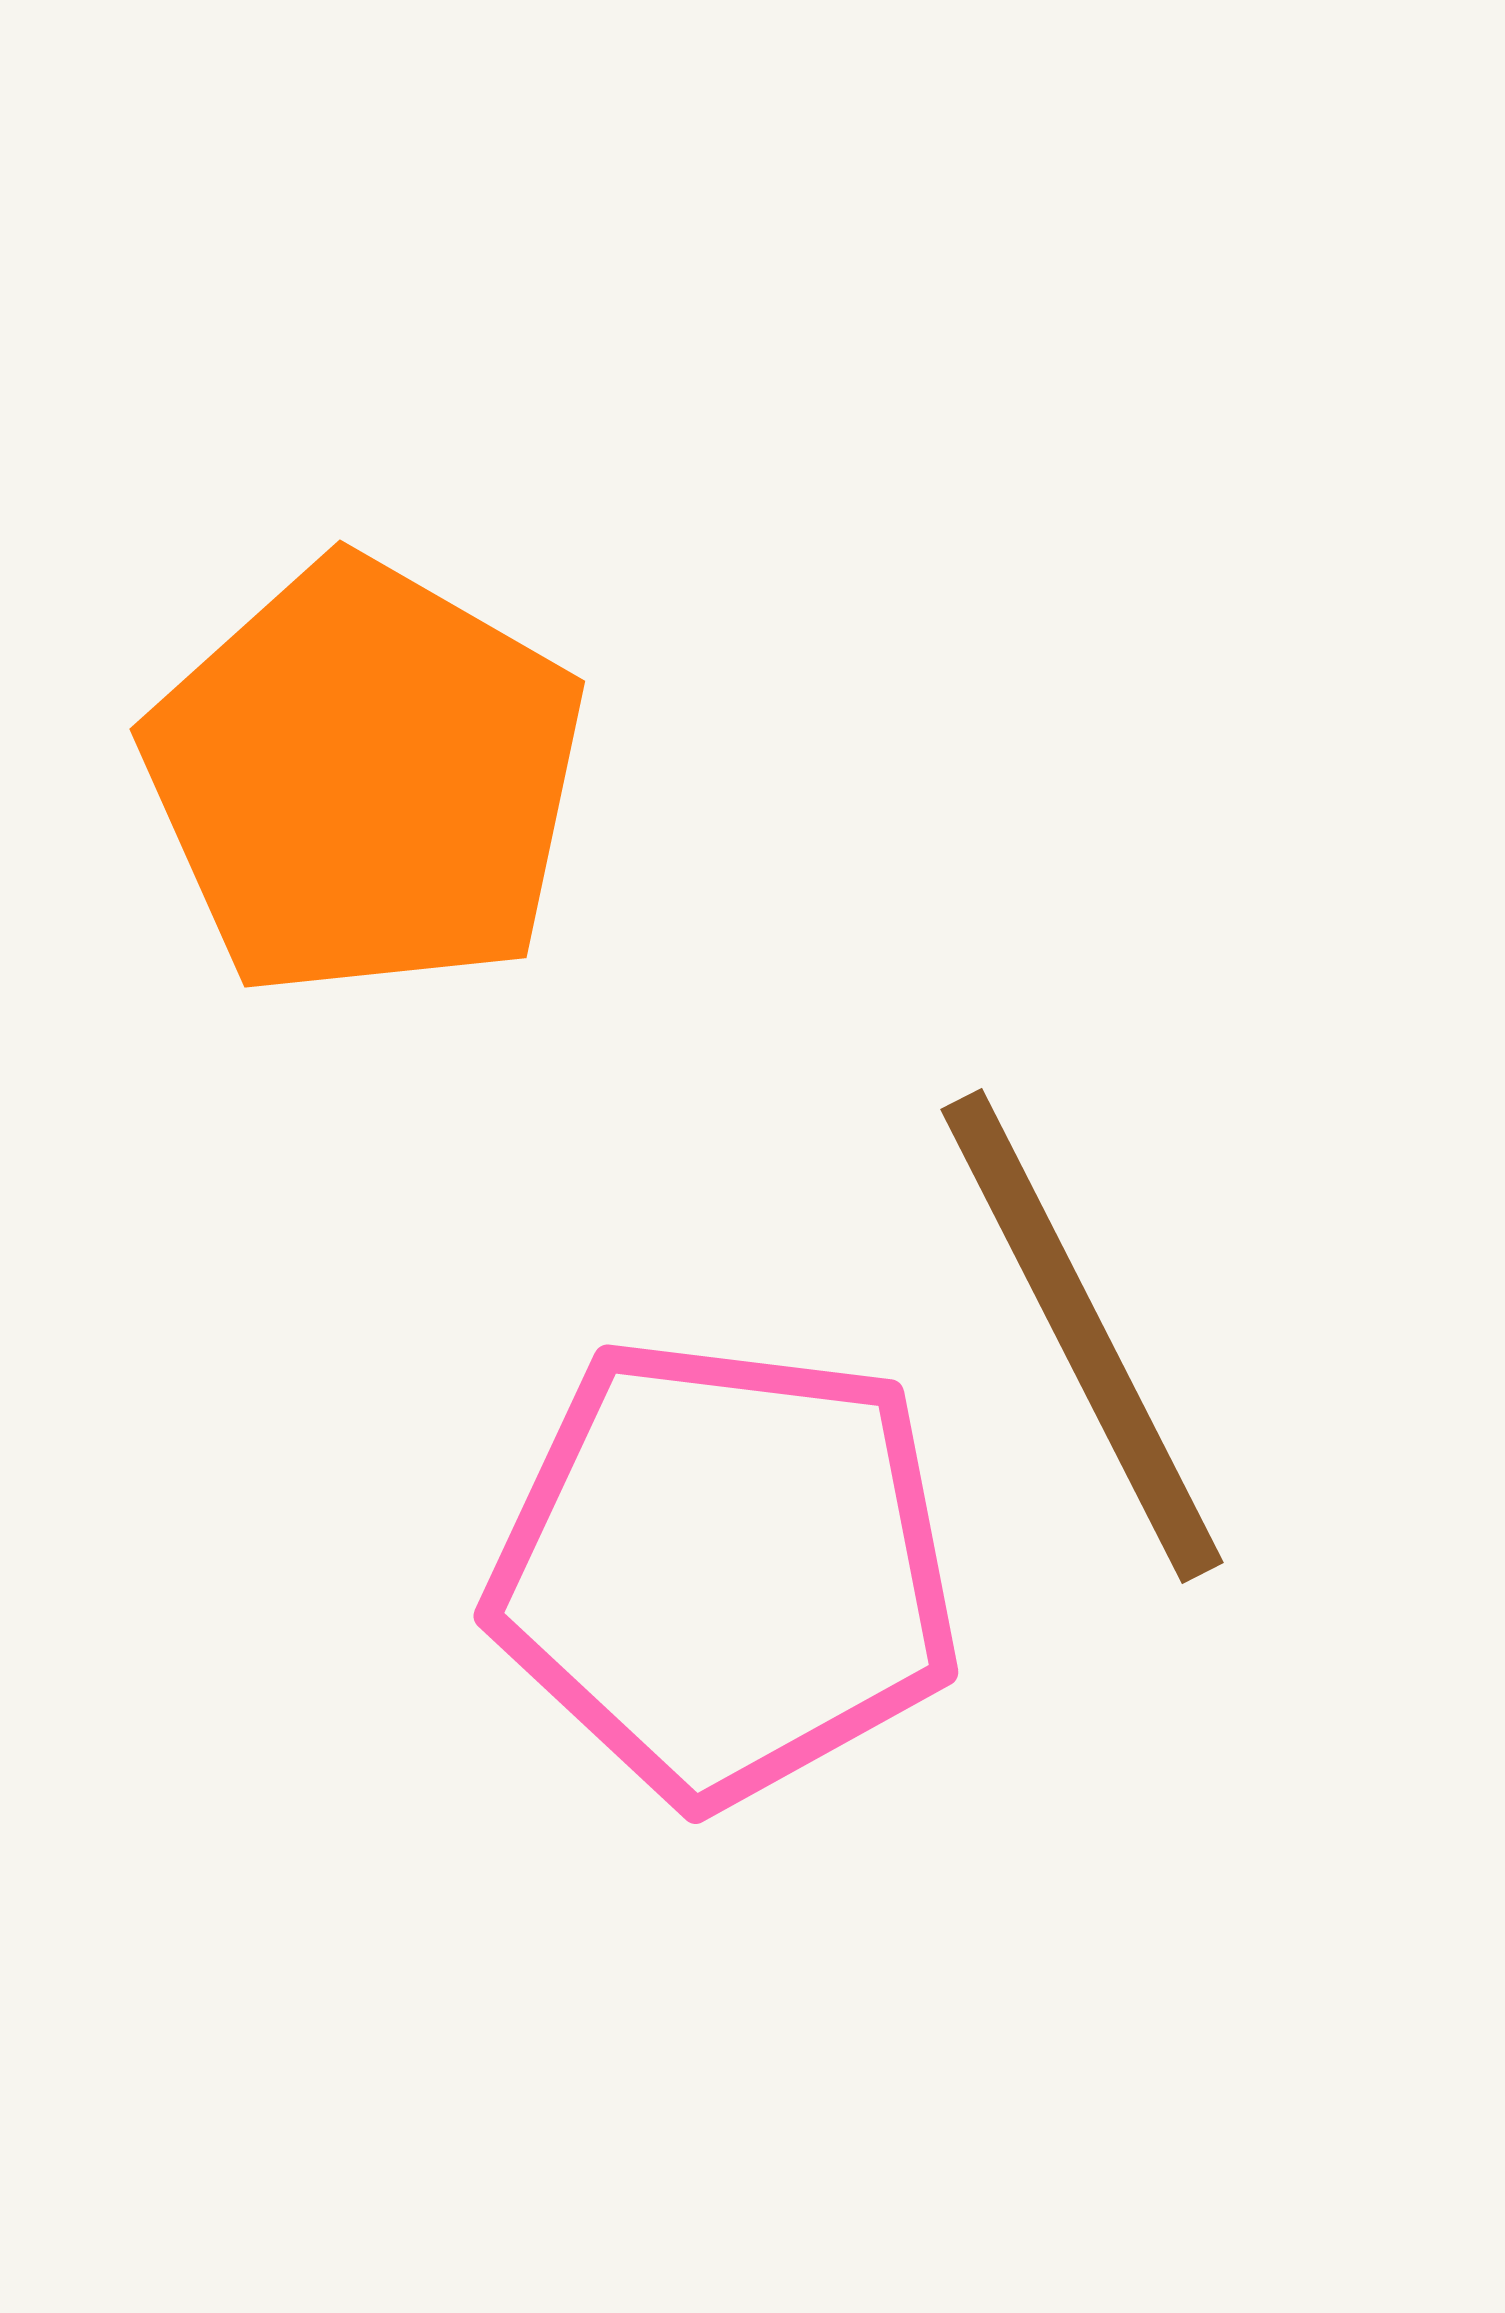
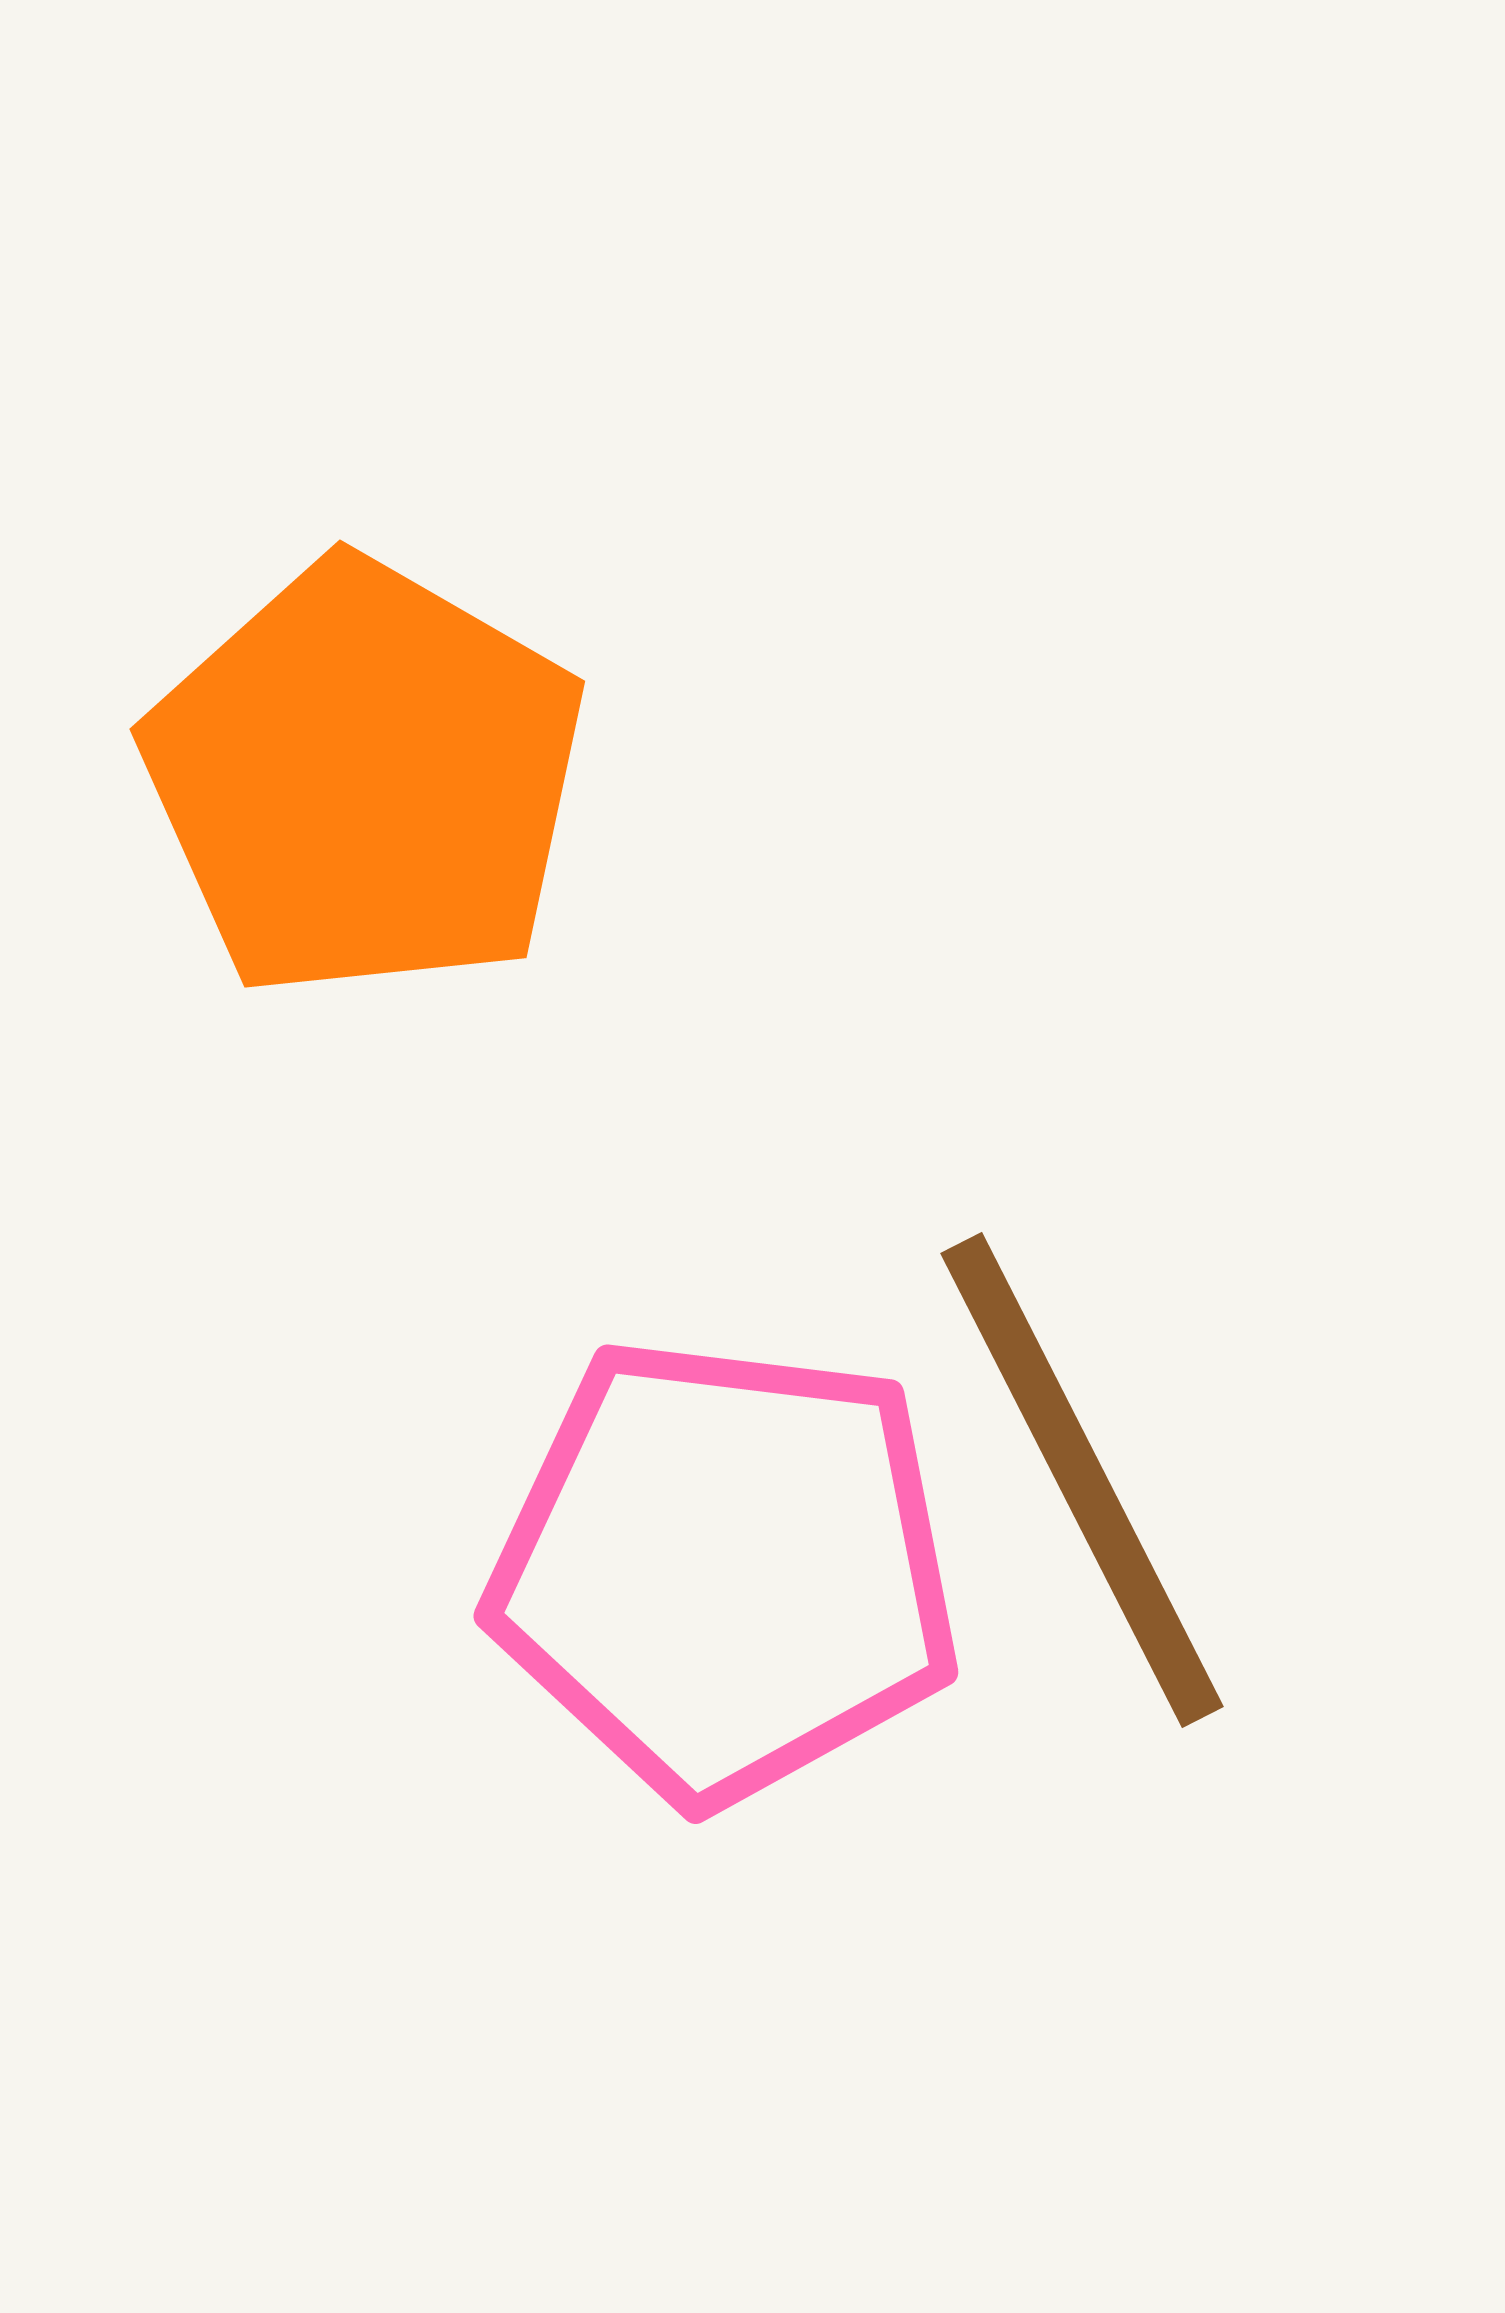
brown line: moved 144 px down
